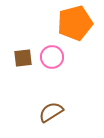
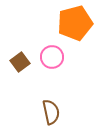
brown square: moved 3 px left, 4 px down; rotated 30 degrees counterclockwise
brown semicircle: rotated 110 degrees clockwise
